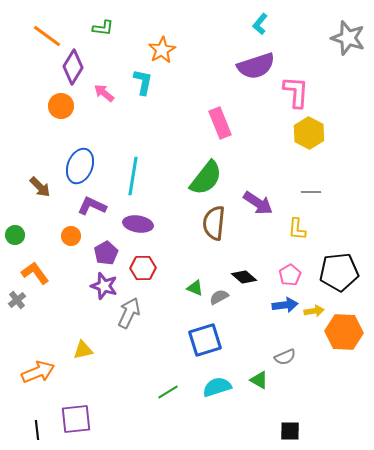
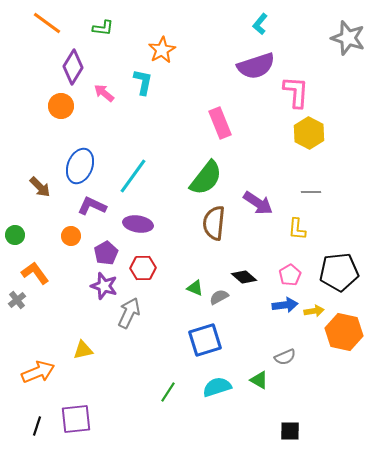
orange line at (47, 36): moved 13 px up
cyan line at (133, 176): rotated 27 degrees clockwise
orange hexagon at (344, 332): rotated 9 degrees clockwise
green line at (168, 392): rotated 25 degrees counterclockwise
black line at (37, 430): moved 4 px up; rotated 24 degrees clockwise
